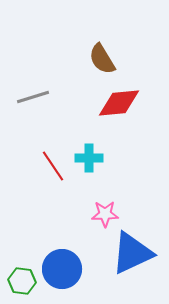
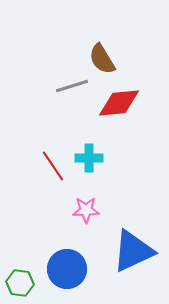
gray line: moved 39 px right, 11 px up
pink star: moved 19 px left, 4 px up
blue triangle: moved 1 px right, 2 px up
blue circle: moved 5 px right
green hexagon: moved 2 px left, 2 px down
